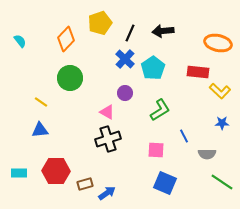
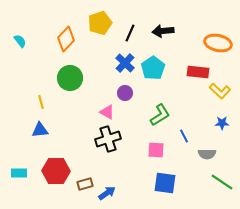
blue cross: moved 4 px down
yellow line: rotated 40 degrees clockwise
green L-shape: moved 5 px down
blue square: rotated 15 degrees counterclockwise
